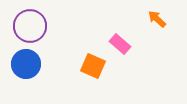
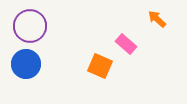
pink rectangle: moved 6 px right
orange square: moved 7 px right
